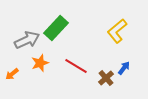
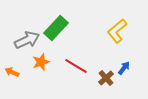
orange star: moved 1 px right, 1 px up
orange arrow: moved 2 px up; rotated 64 degrees clockwise
